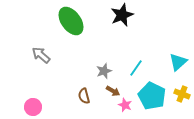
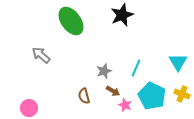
cyan triangle: rotated 18 degrees counterclockwise
cyan line: rotated 12 degrees counterclockwise
pink circle: moved 4 px left, 1 px down
